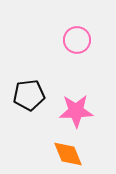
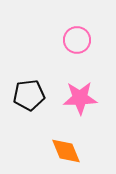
pink star: moved 4 px right, 13 px up
orange diamond: moved 2 px left, 3 px up
